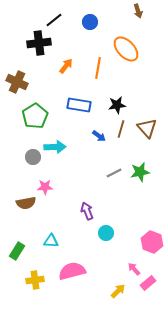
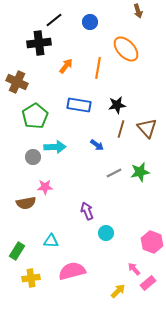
blue arrow: moved 2 px left, 9 px down
yellow cross: moved 4 px left, 2 px up
